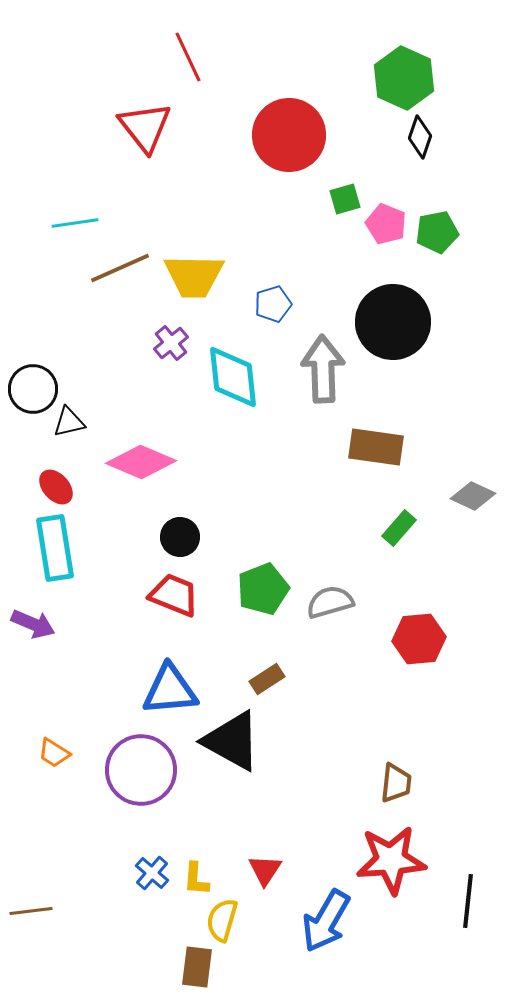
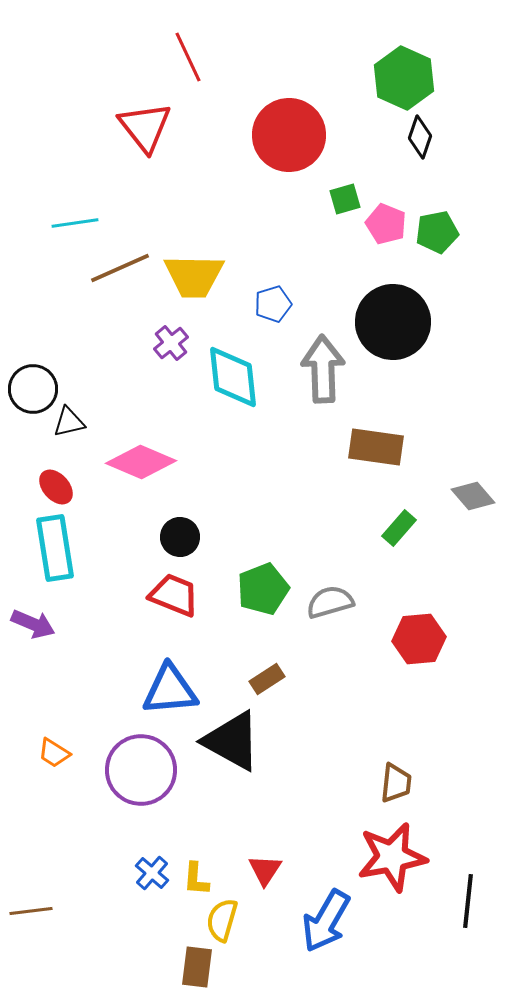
gray diamond at (473, 496): rotated 24 degrees clockwise
red star at (391, 860): moved 1 px right, 3 px up; rotated 6 degrees counterclockwise
